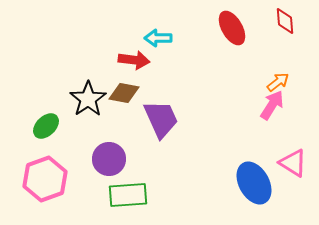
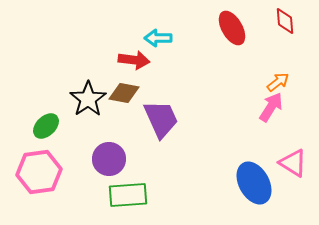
pink arrow: moved 1 px left, 2 px down
pink hexagon: moved 6 px left, 7 px up; rotated 12 degrees clockwise
